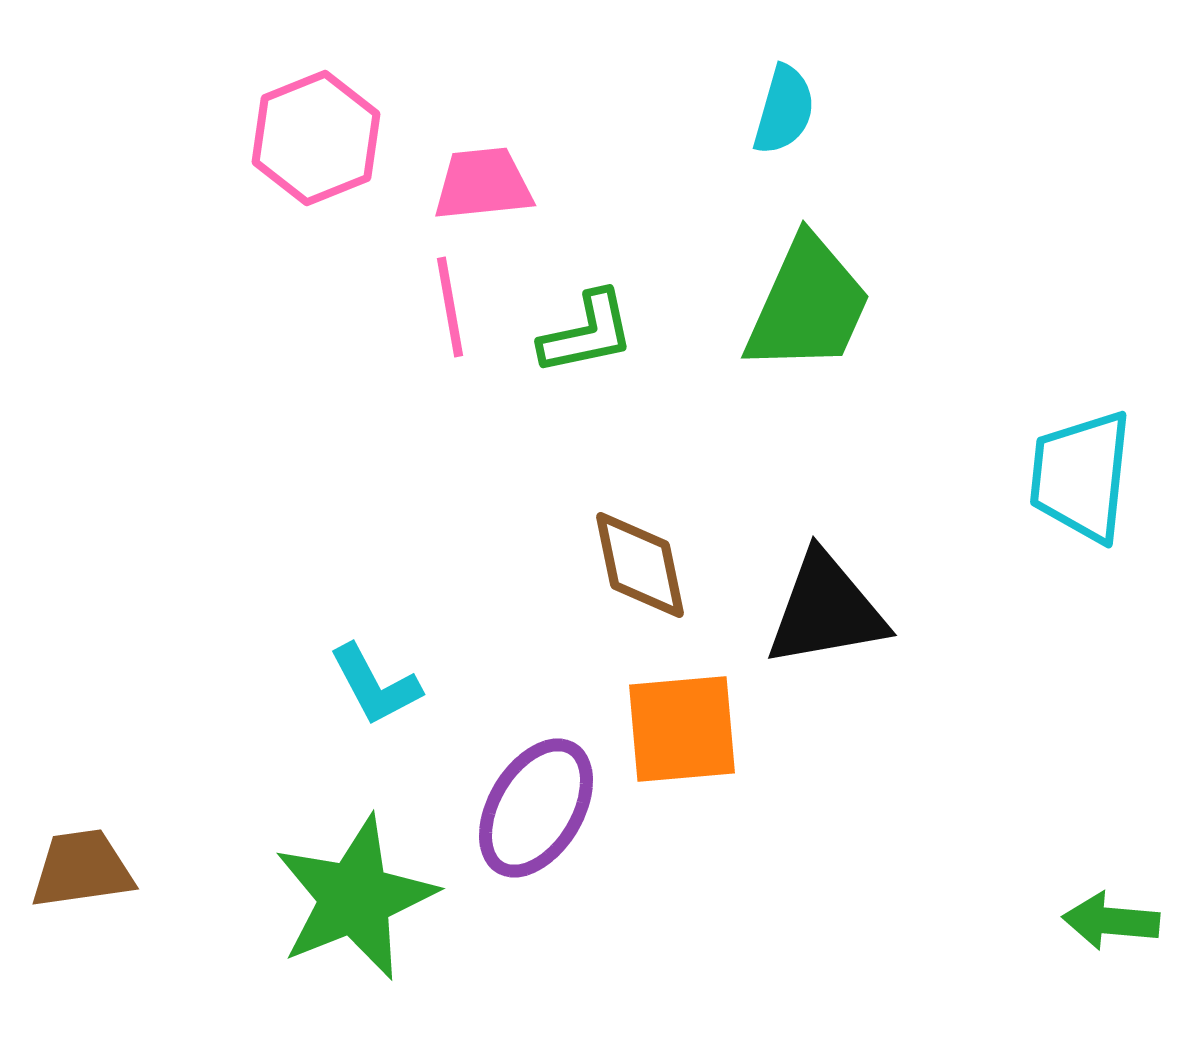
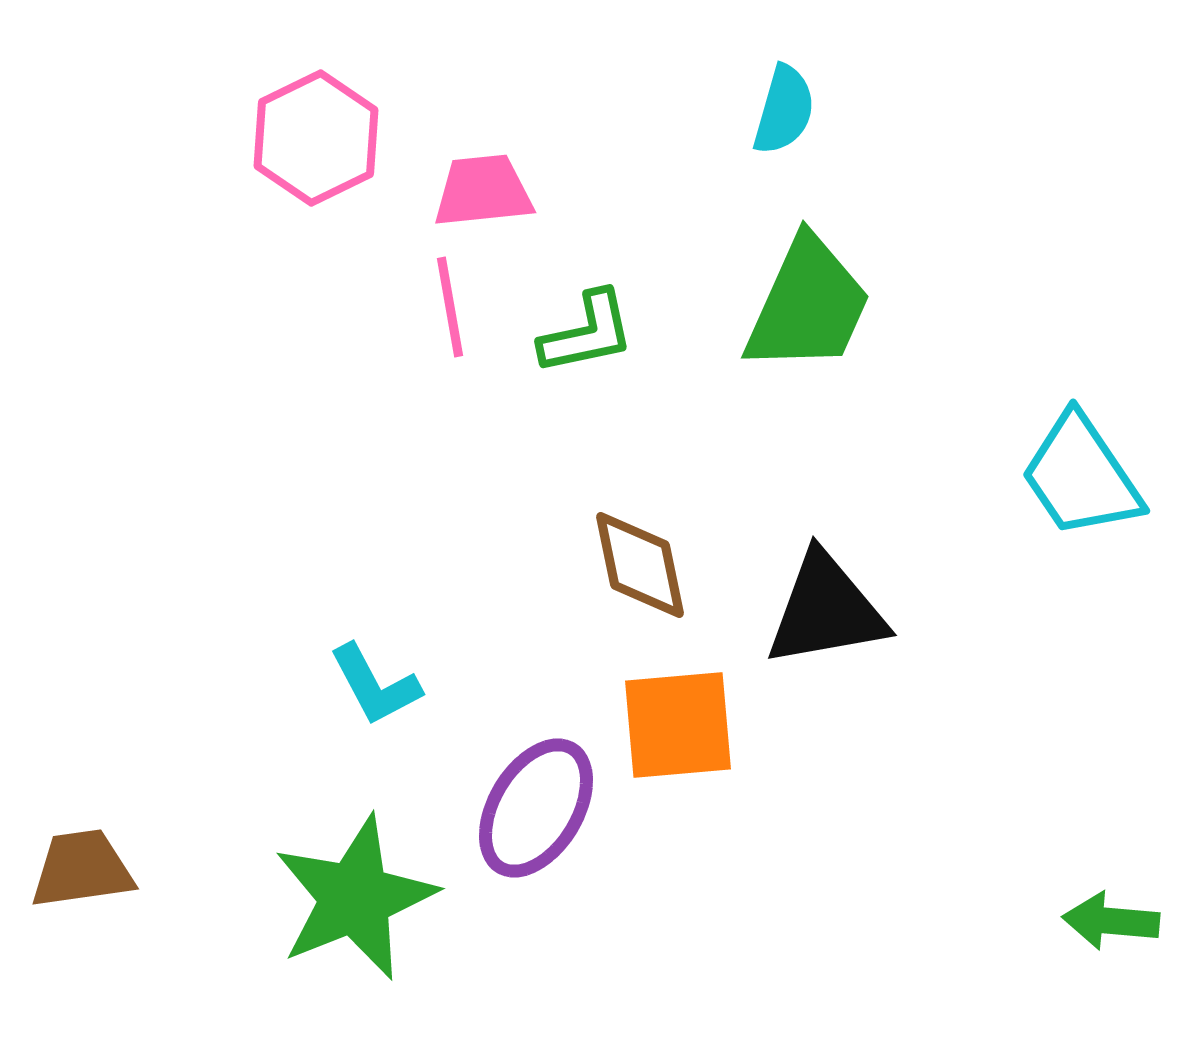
pink hexagon: rotated 4 degrees counterclockwise
pink trapezoid: moved 7 px down
cyan trapezoid: rotated 40 degrees counterclockwise
orange square: moved 4 px left, 4 px up
